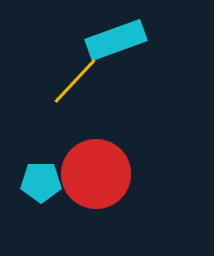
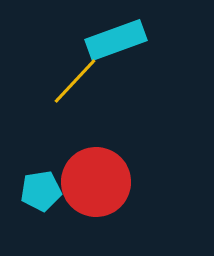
red circle: moved 8 px down
cyan pentagon: moved 9 px down; rotated 9 degrees counterclockwise
